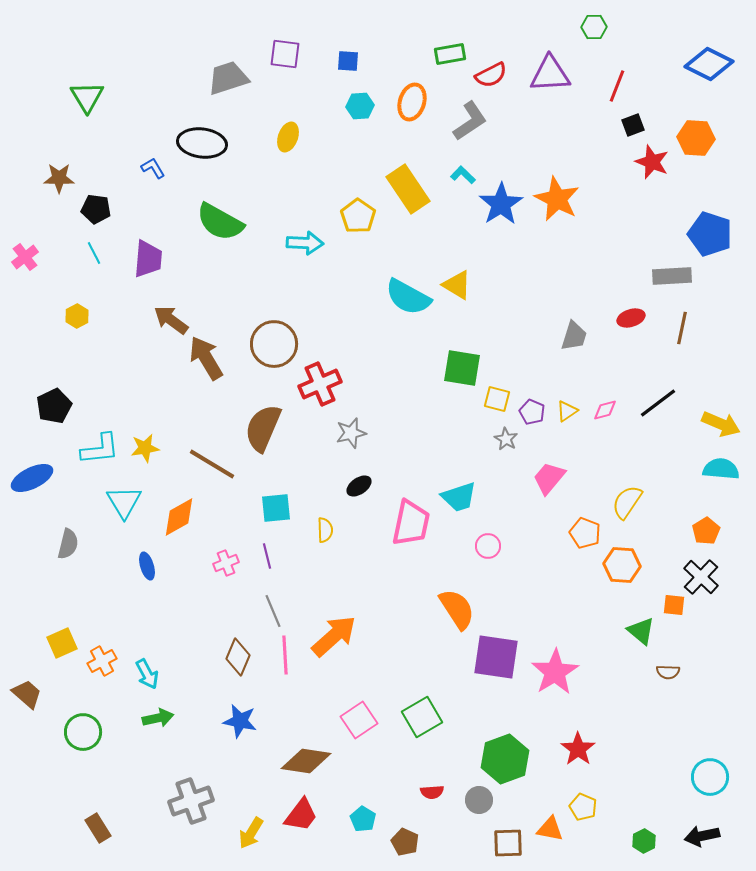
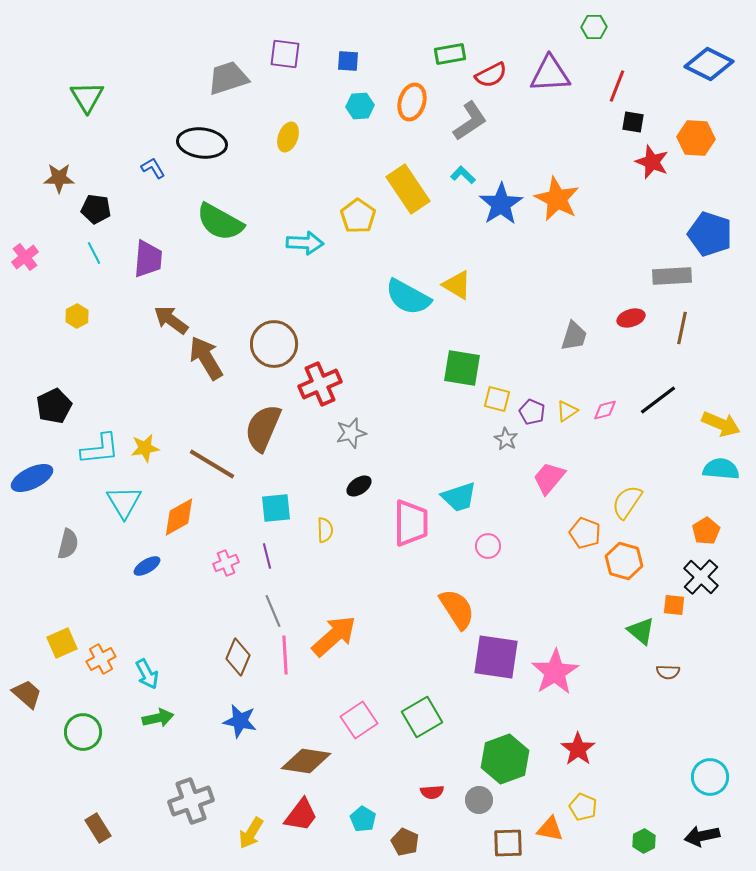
black square at (633, 125): moved 3 px up; rotated 30 degrees clockwise
black line at (658, 403): moved 3 px up
pink trapezoid at (411, 523): rotated 12 degrees counterclockwise
orange hexagon at (622, 565): moved 2 px right, 4 px up; rotated 12 degrees clockwise
blue ellipse at (147, 566): rotated 76 degrees clockwise
orange cross at (102, 661): moved 1 px left, 2 px up
